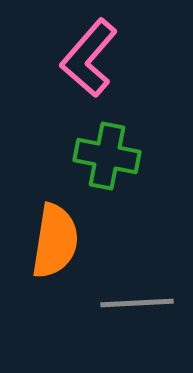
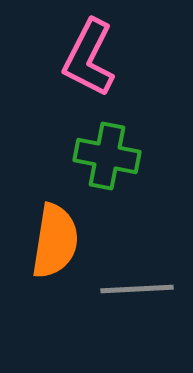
pink L-shape: rotated 14 degrees counterclockwise
gray line: moved 14 px up
